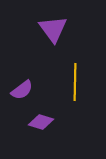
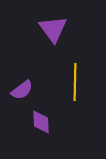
purple diamond: rotated 70 degrees clockwise
